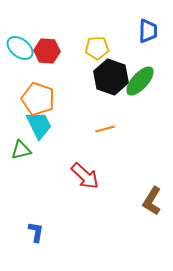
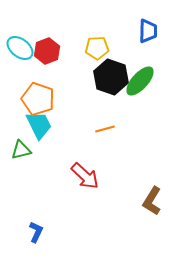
red hexagon: rotated 25 degrees counterclockwise
blue L-shape: rotated 15 degrees clockwise
